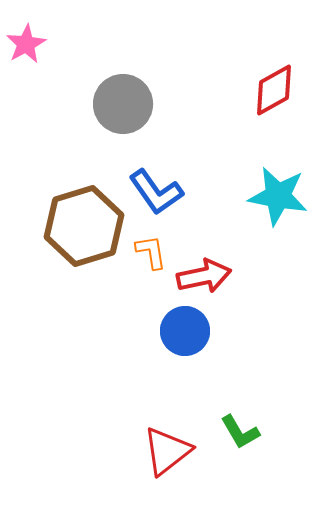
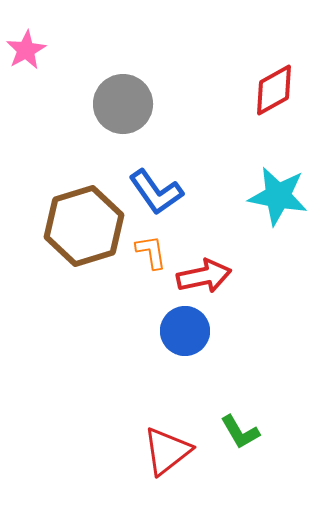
pink star: moved 6 px down
